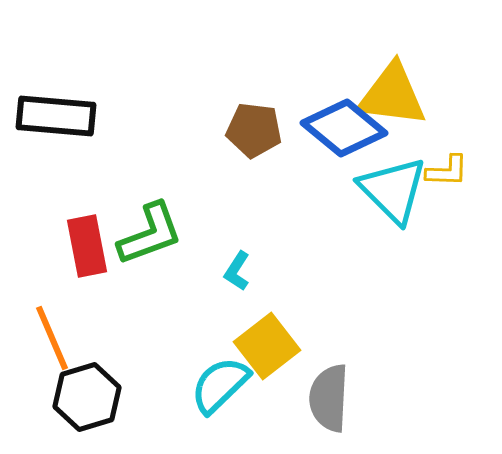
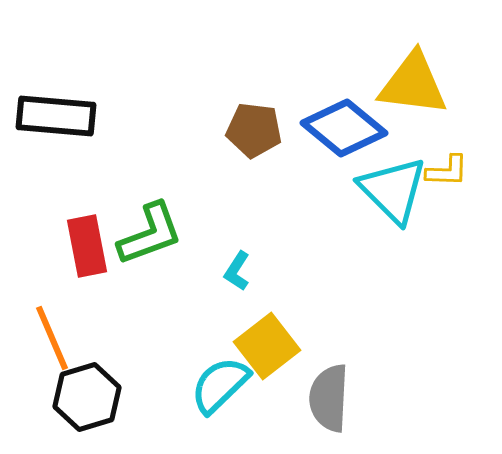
yellow triangle: moved 21 px right, 11 px up
